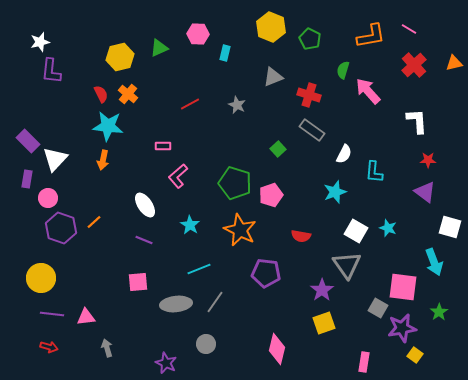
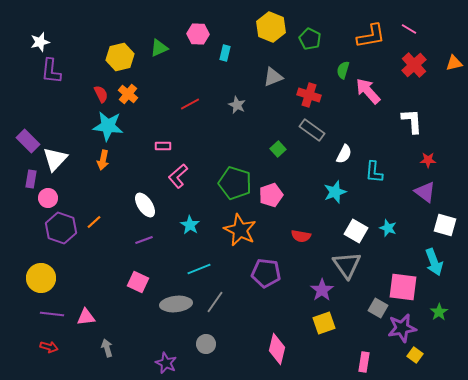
white L-shape at (417, 121): moved 5 px left
purple rectangle at (27, 179): moved 4 px right
white square at (450, 227): moved 5 px left, 2 px up
purple line at (144, 240): rotated 42 degrees counterclockwise
pink square at (138, 282): rotated 30 degrees clockwise
